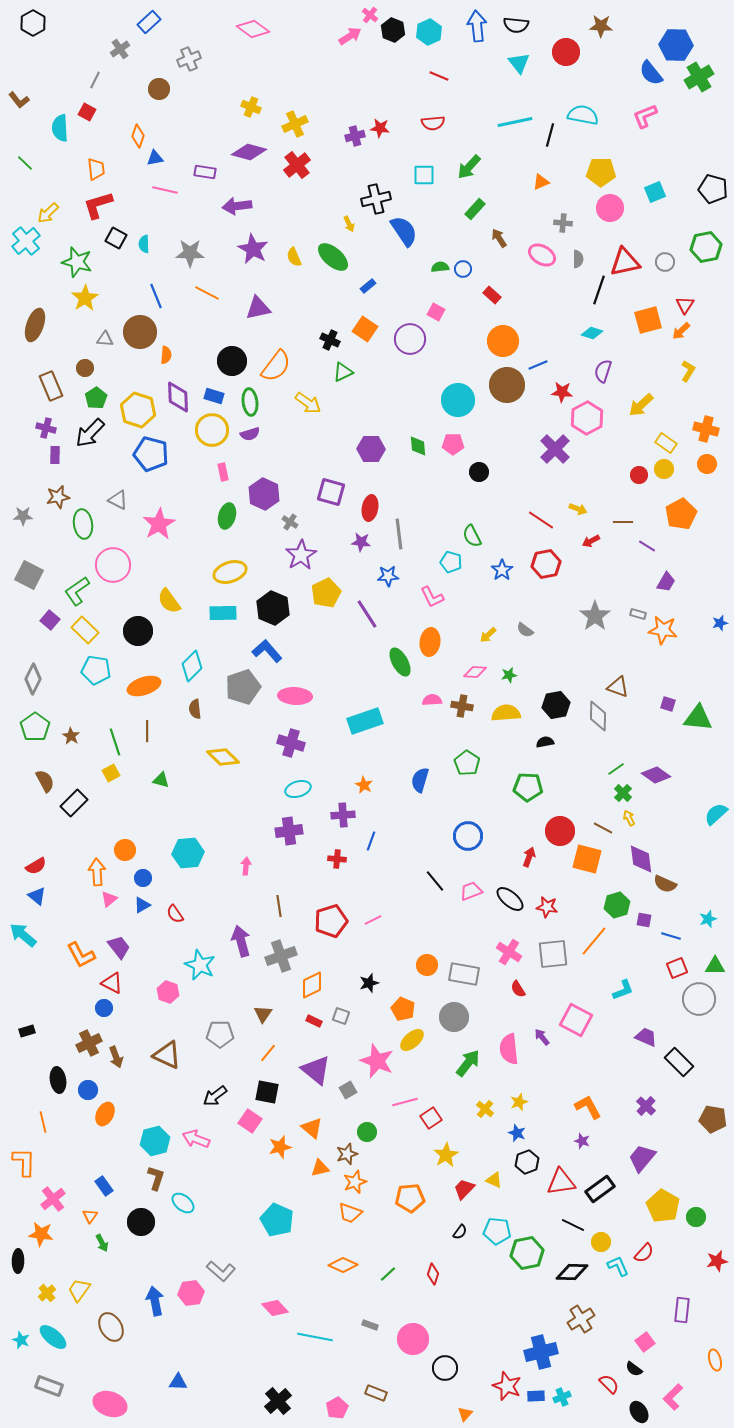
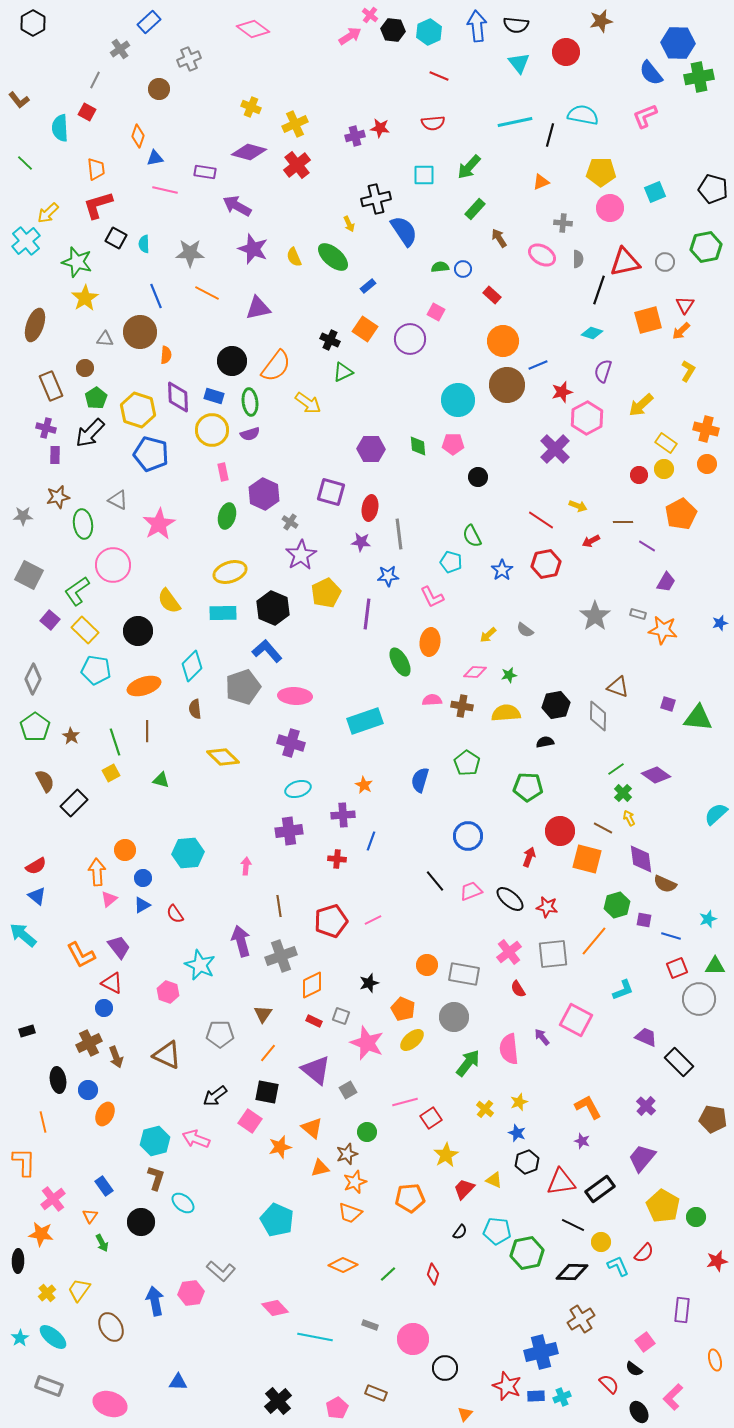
brown star at (601, 26): moved 5 px up; rotated 15 degrees counterclockwise
black hexagon at (393, 30): rotated 15 degrees counterclockwise
blue hexagon at (676, 45): moved 2 px right, 2 px up
green cross at (699, 77): rotated 20 degrees clockwise
purple arrow at (237, 206): rotated 36 degrees clockwise
purple star at (253, 249): rotated 8 degrees counterclockwise
red star at (562, 392): rotated 20 degrees counterclockwise
black circle at (479, 472): moved 1 px left, 5 px down
yellow arrow at (578, 509): moved 3 px up
purple line at (367, 614): rotated 40 degrees clockwise
pink cross at (509, 952): rotated 20 degrees clockwise
pink star at (377, 1061): moved 10 px left, 18 px up
cyan star at (21, 1340): moved 1 px left, 2 px up; rotated 18 degrees clockwise
